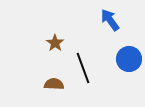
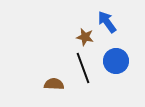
blue arrow: moved 3 px left, 2 px down
brown star: moved 30 px right, 6 px up; rotated 24 degrees counterclockwise
blue circle: moved 13 px left, 2 px down
